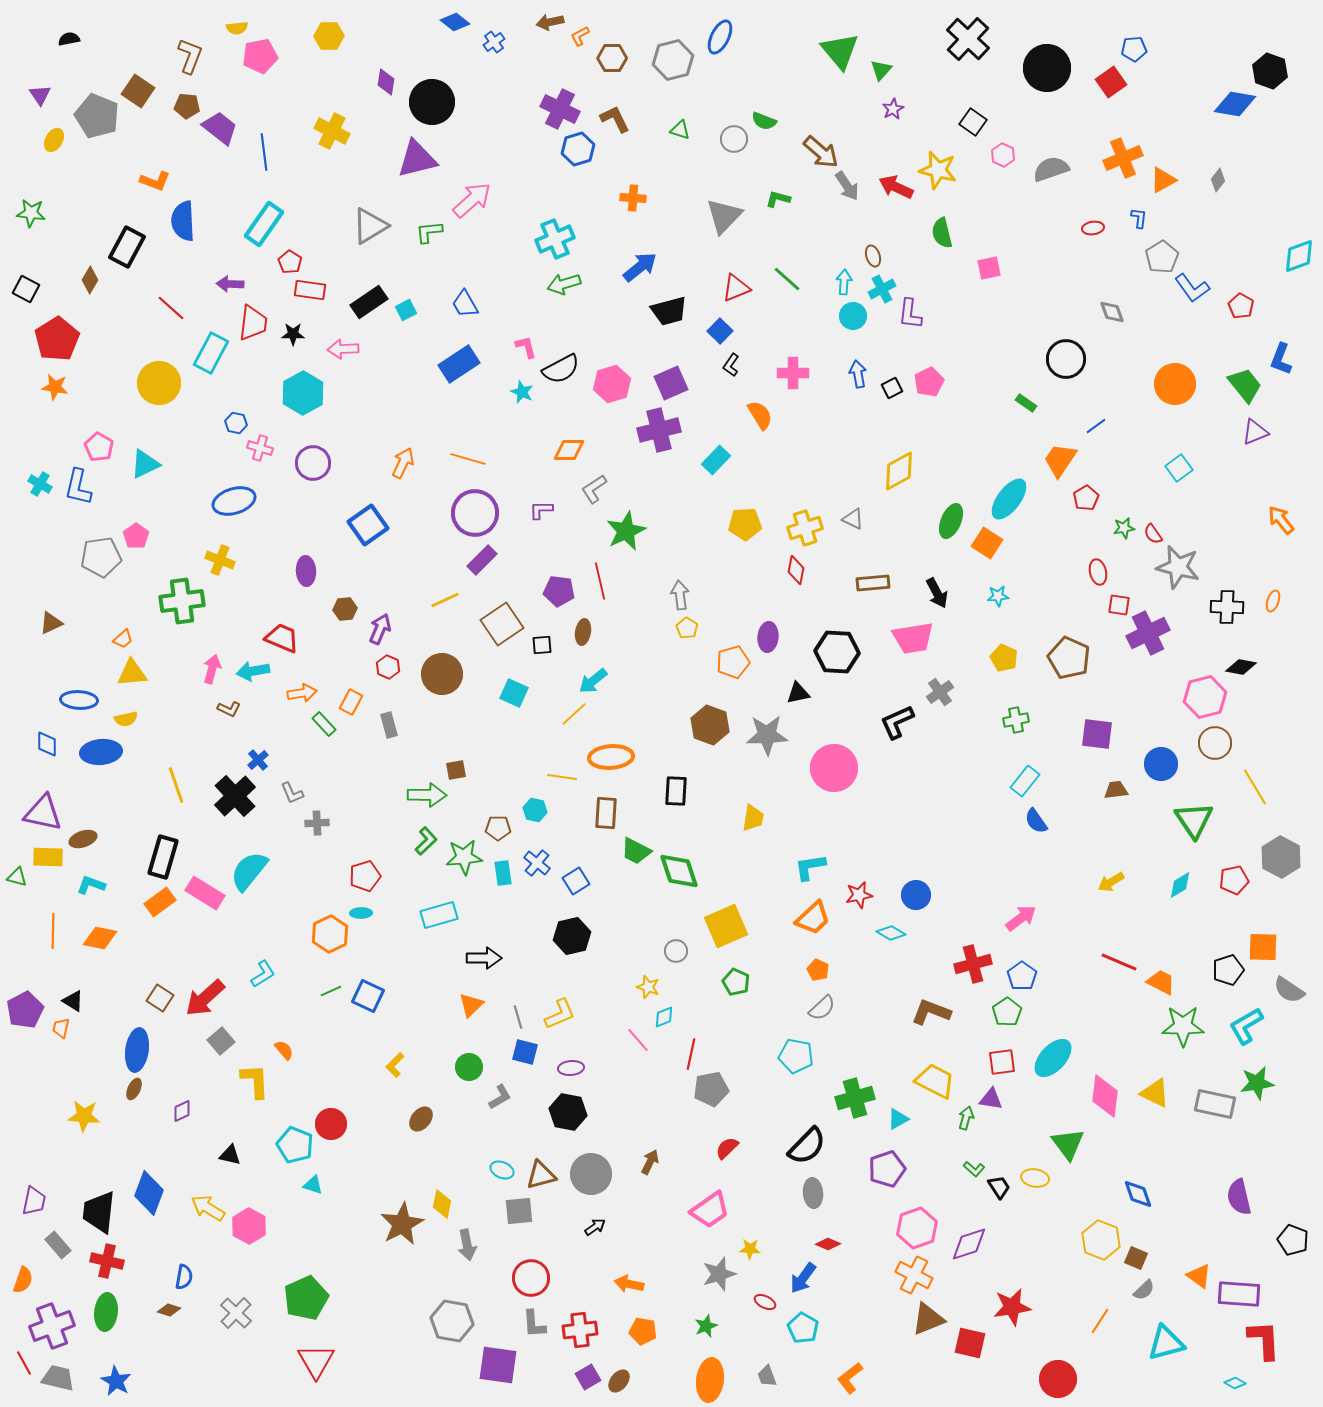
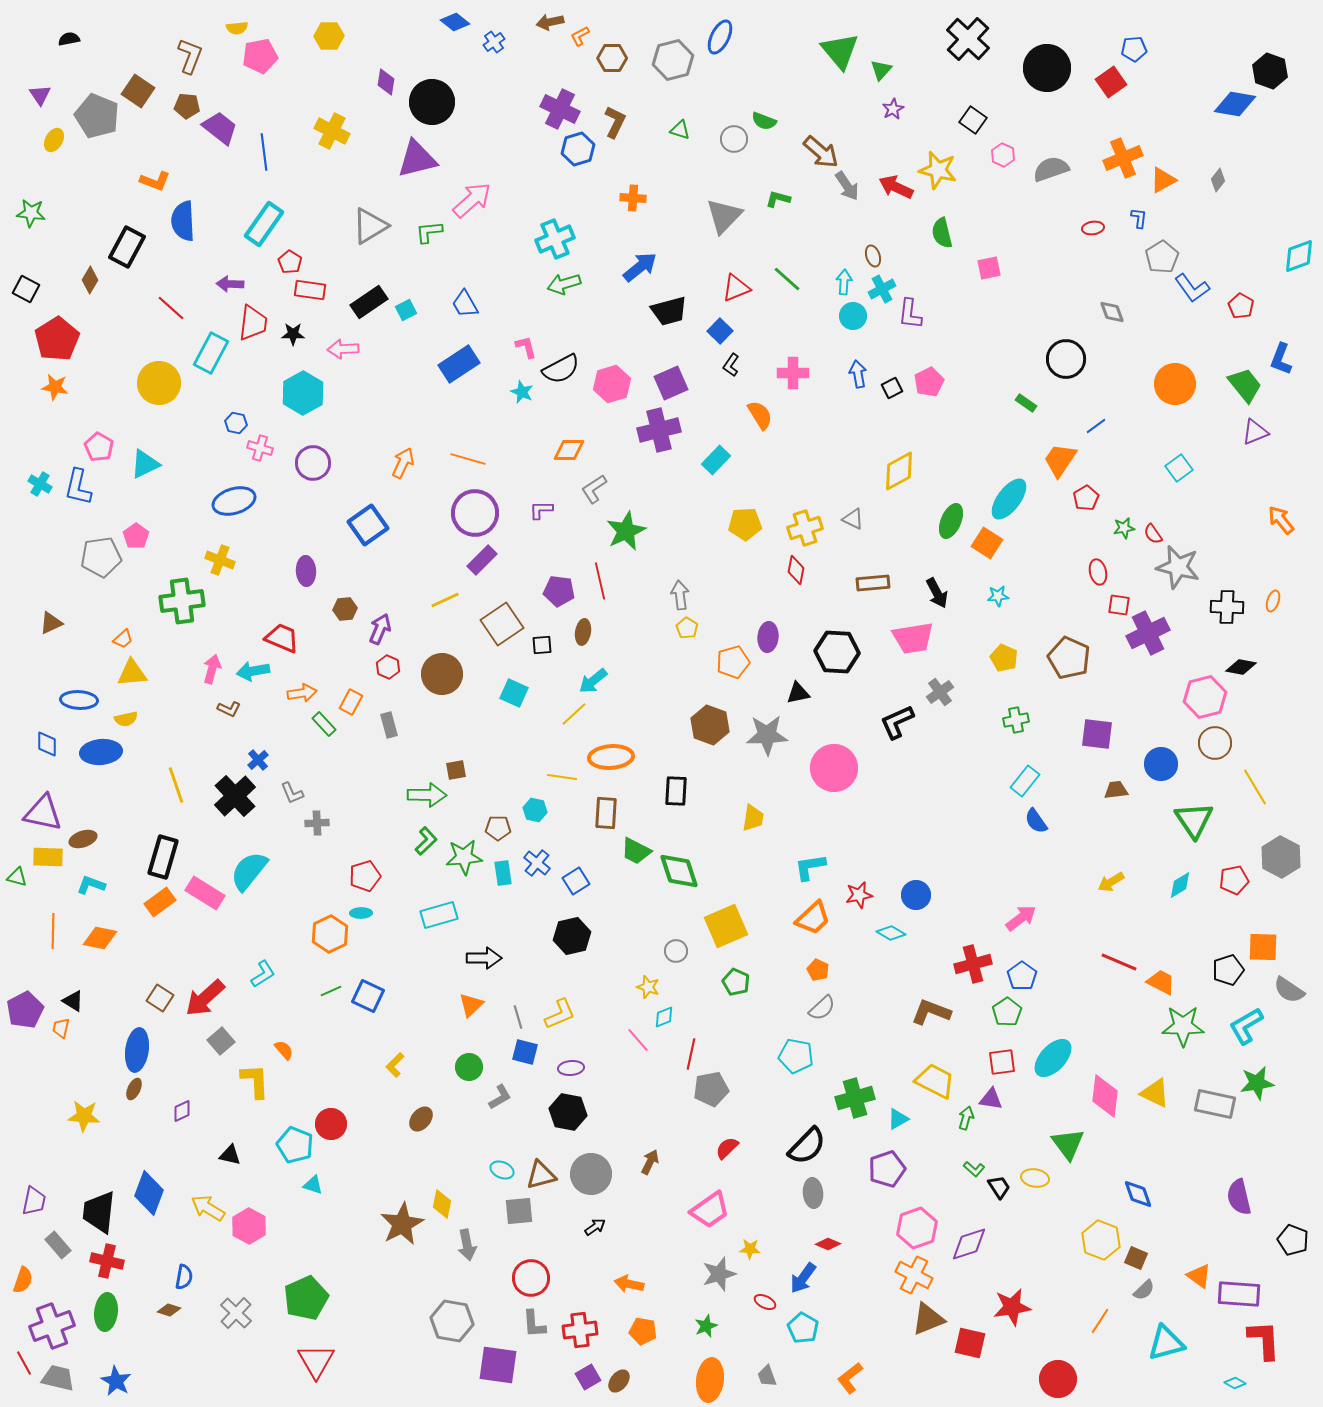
brown L-shape at (615, 119): moved 3 px down; rotated 52 degrees clockwise
black square at (973, 122): moved 2 px up
